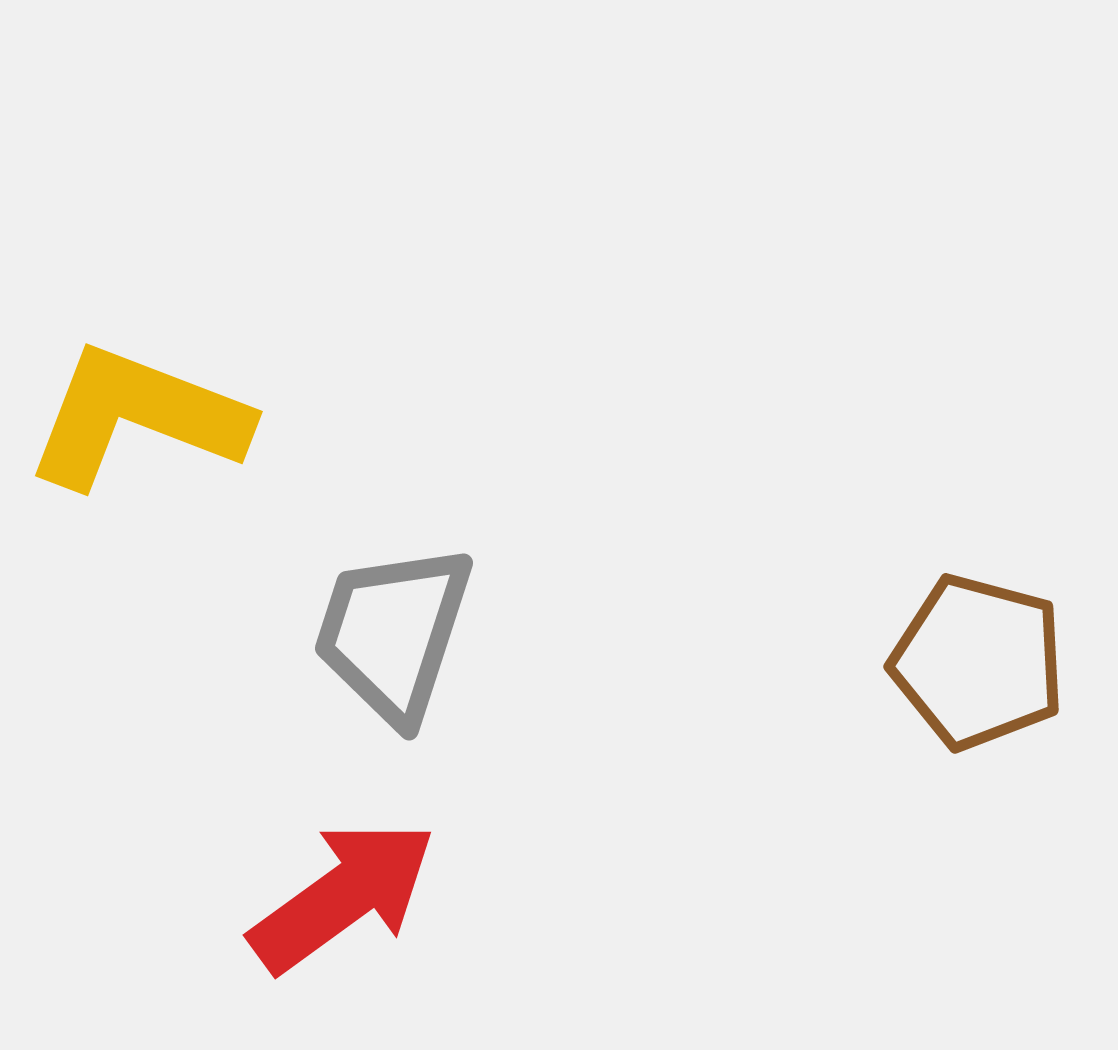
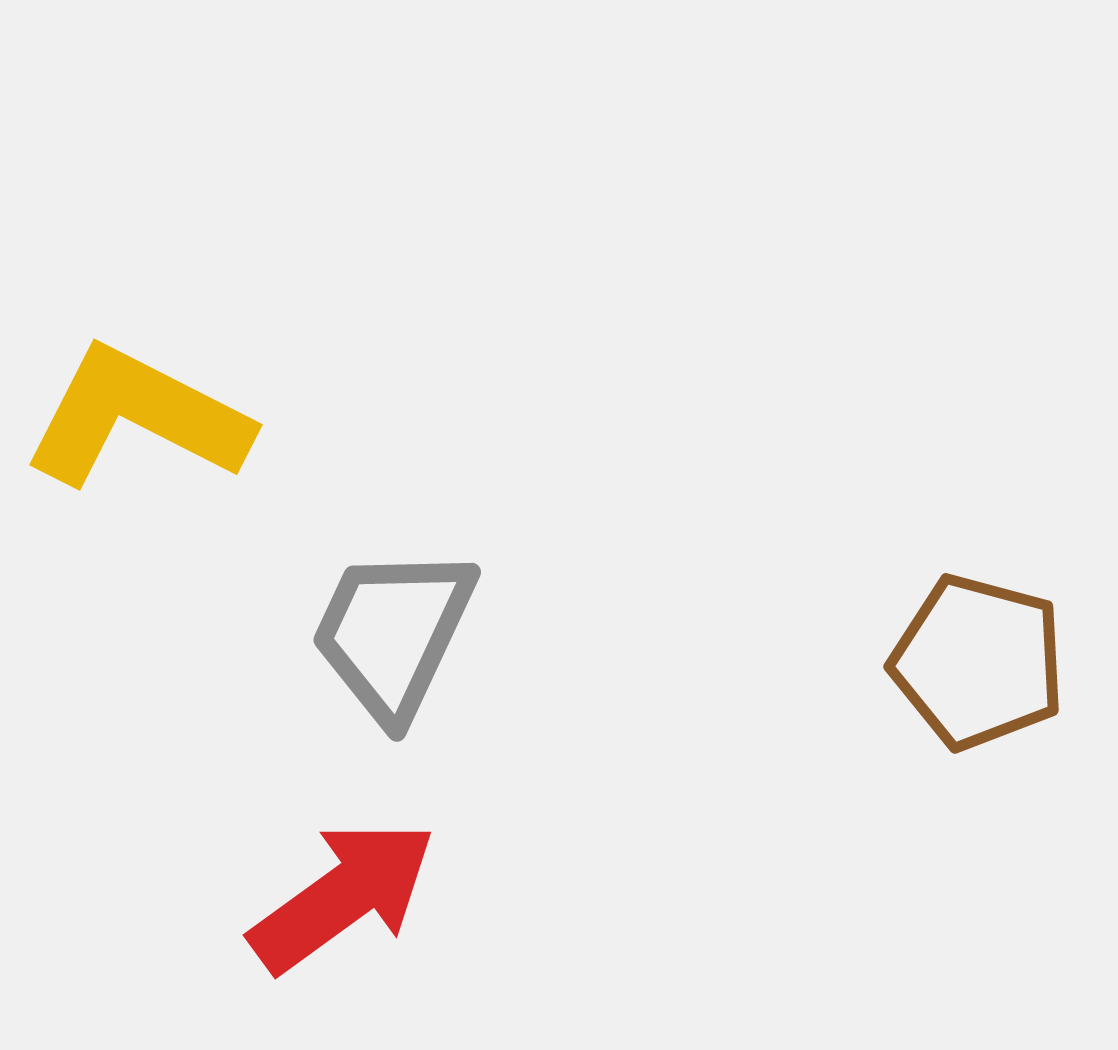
yellow L-shape: rotated 6 degrees clockwise
gray trapezoid: rotated 7 degrees clockwise
